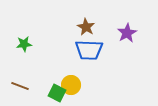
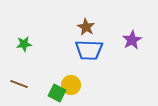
purple star: moved 5 px right, 7 px down
brown line: moved 1 px left, 2 px up
